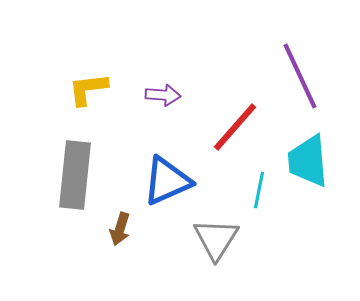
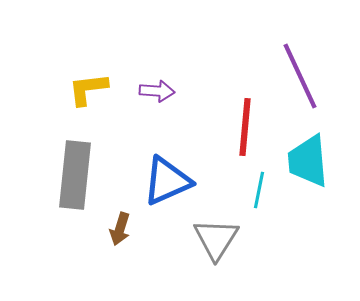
purple arrow: moved 6 px left, 4 px up
red line: moved 10 px right; rotated 36 degrees counterclockwise
